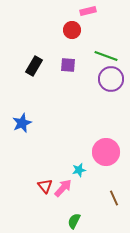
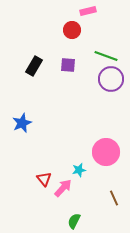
red triangle: moved 1 px left, 7 px up
